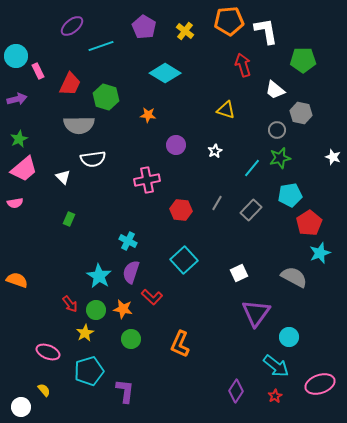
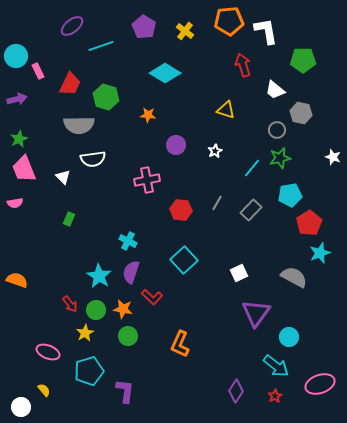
pink trapezoid at (24, 169): rotated 108 degrees clockwise
green circle at (131, 339): moved 3 px left, 3 px up
